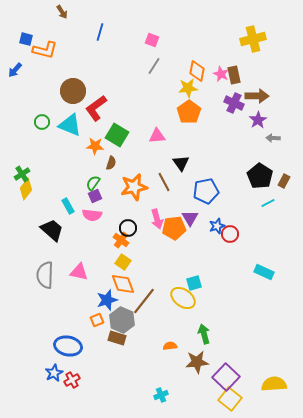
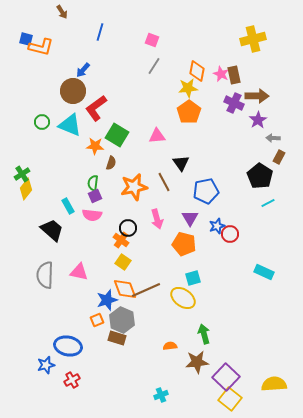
orange L-shape at (45, 50): moved 4 px left, 3 px up
blue arrow at (15, 70): moved 68 px right
brown rectangle at (284, 181): moved 5 px left, 24 px up
green semicircle at (93, 183): rotated 28 degrees counterclockwise
orange pentagon at (174, 228): moved 10 px right, 16 px down; rotated 20 degrees clockwise
cyan square at (194, 283): moved 1 px left, 5 px up
orange diamond at (123, 284): moved 2 px right, 5 px down
brown line at (144, 301): moved 2 px right, 11 px up; rotated 28 degrees clockwise
blue star at (54, 373): moved 8 px left, 8 px up; rotated 12 degrees clockwise
